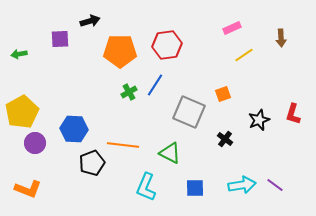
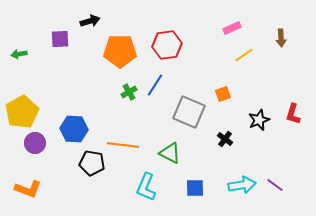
black pentagon: rotated 30 degrees clockwise
